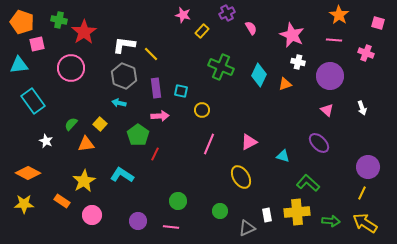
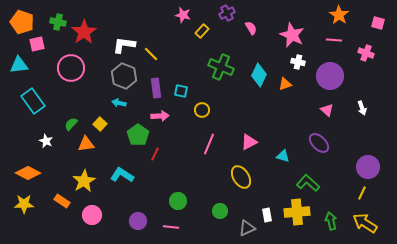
green cross at (59, 20): moved 1 px left, 2 px down
green arrow at (331, 221): rotated 108 degrees counterclockwise
